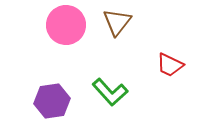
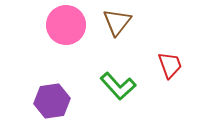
red trapezoid: rotated 136 degrees counterclockwise
green L-shape: moved 8 px right, 6 px up
